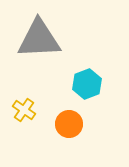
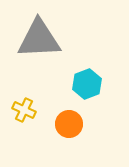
yellow cross: rotated 10 degrees counterclockwise
